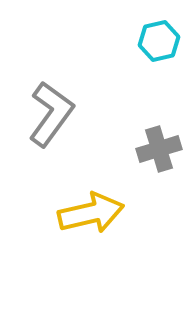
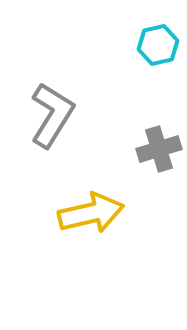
cyan hexagon: moved 1 px left, 4 px down
gray L-shape: moved 1 px right, 1 px down; rotated 4 degrees counterclockwise
